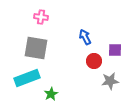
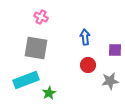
pink cross: rotated 16 degrees clockwise
blue arrow: rotated 21 degrees clockwise
red circle: moved 6 px left, 4 px down
cyan rectangle: moved 1 px left, 2 px down
green star: moved 2 px left, 1 px up
